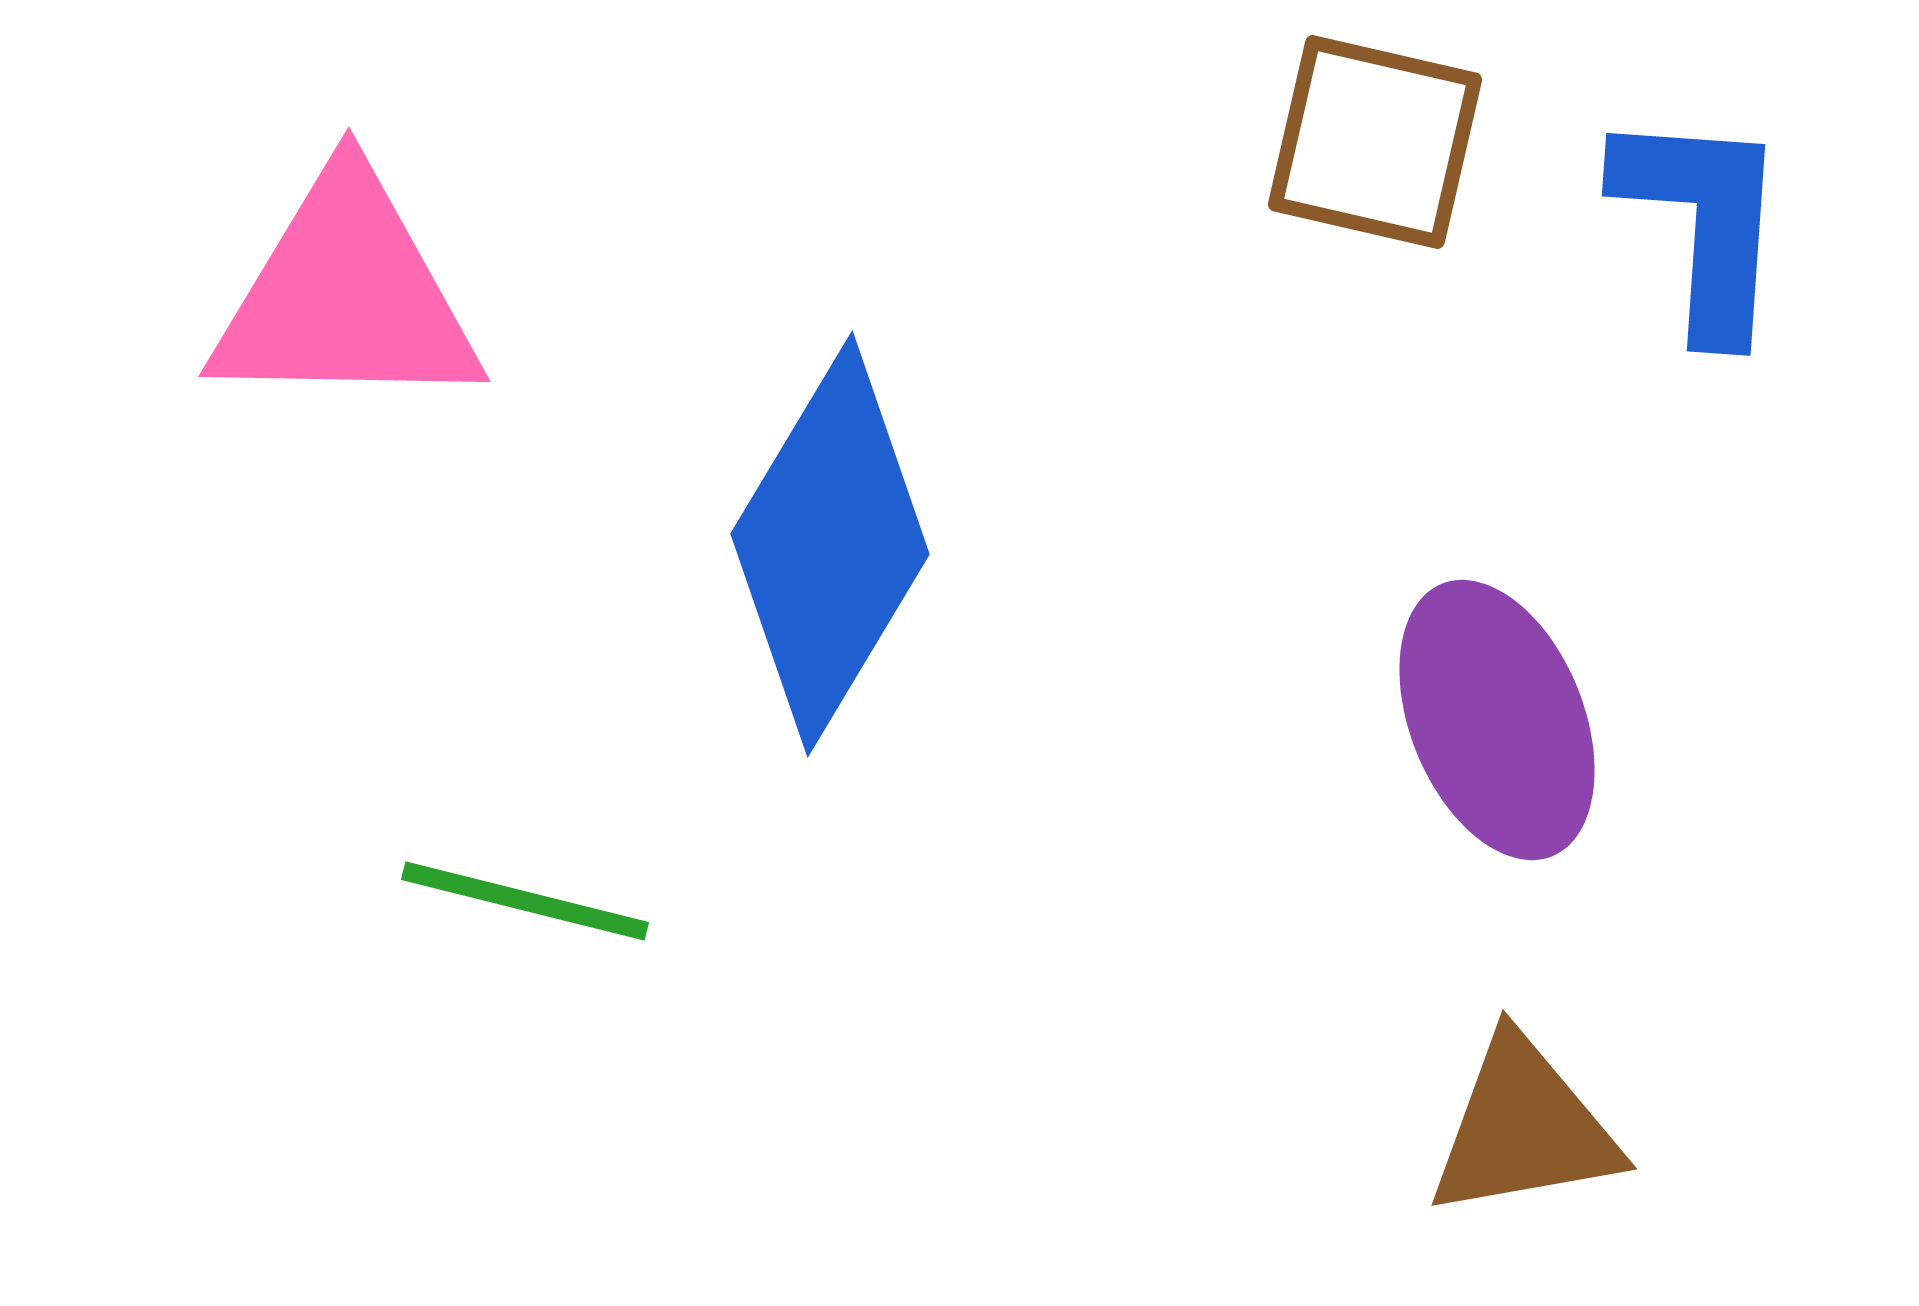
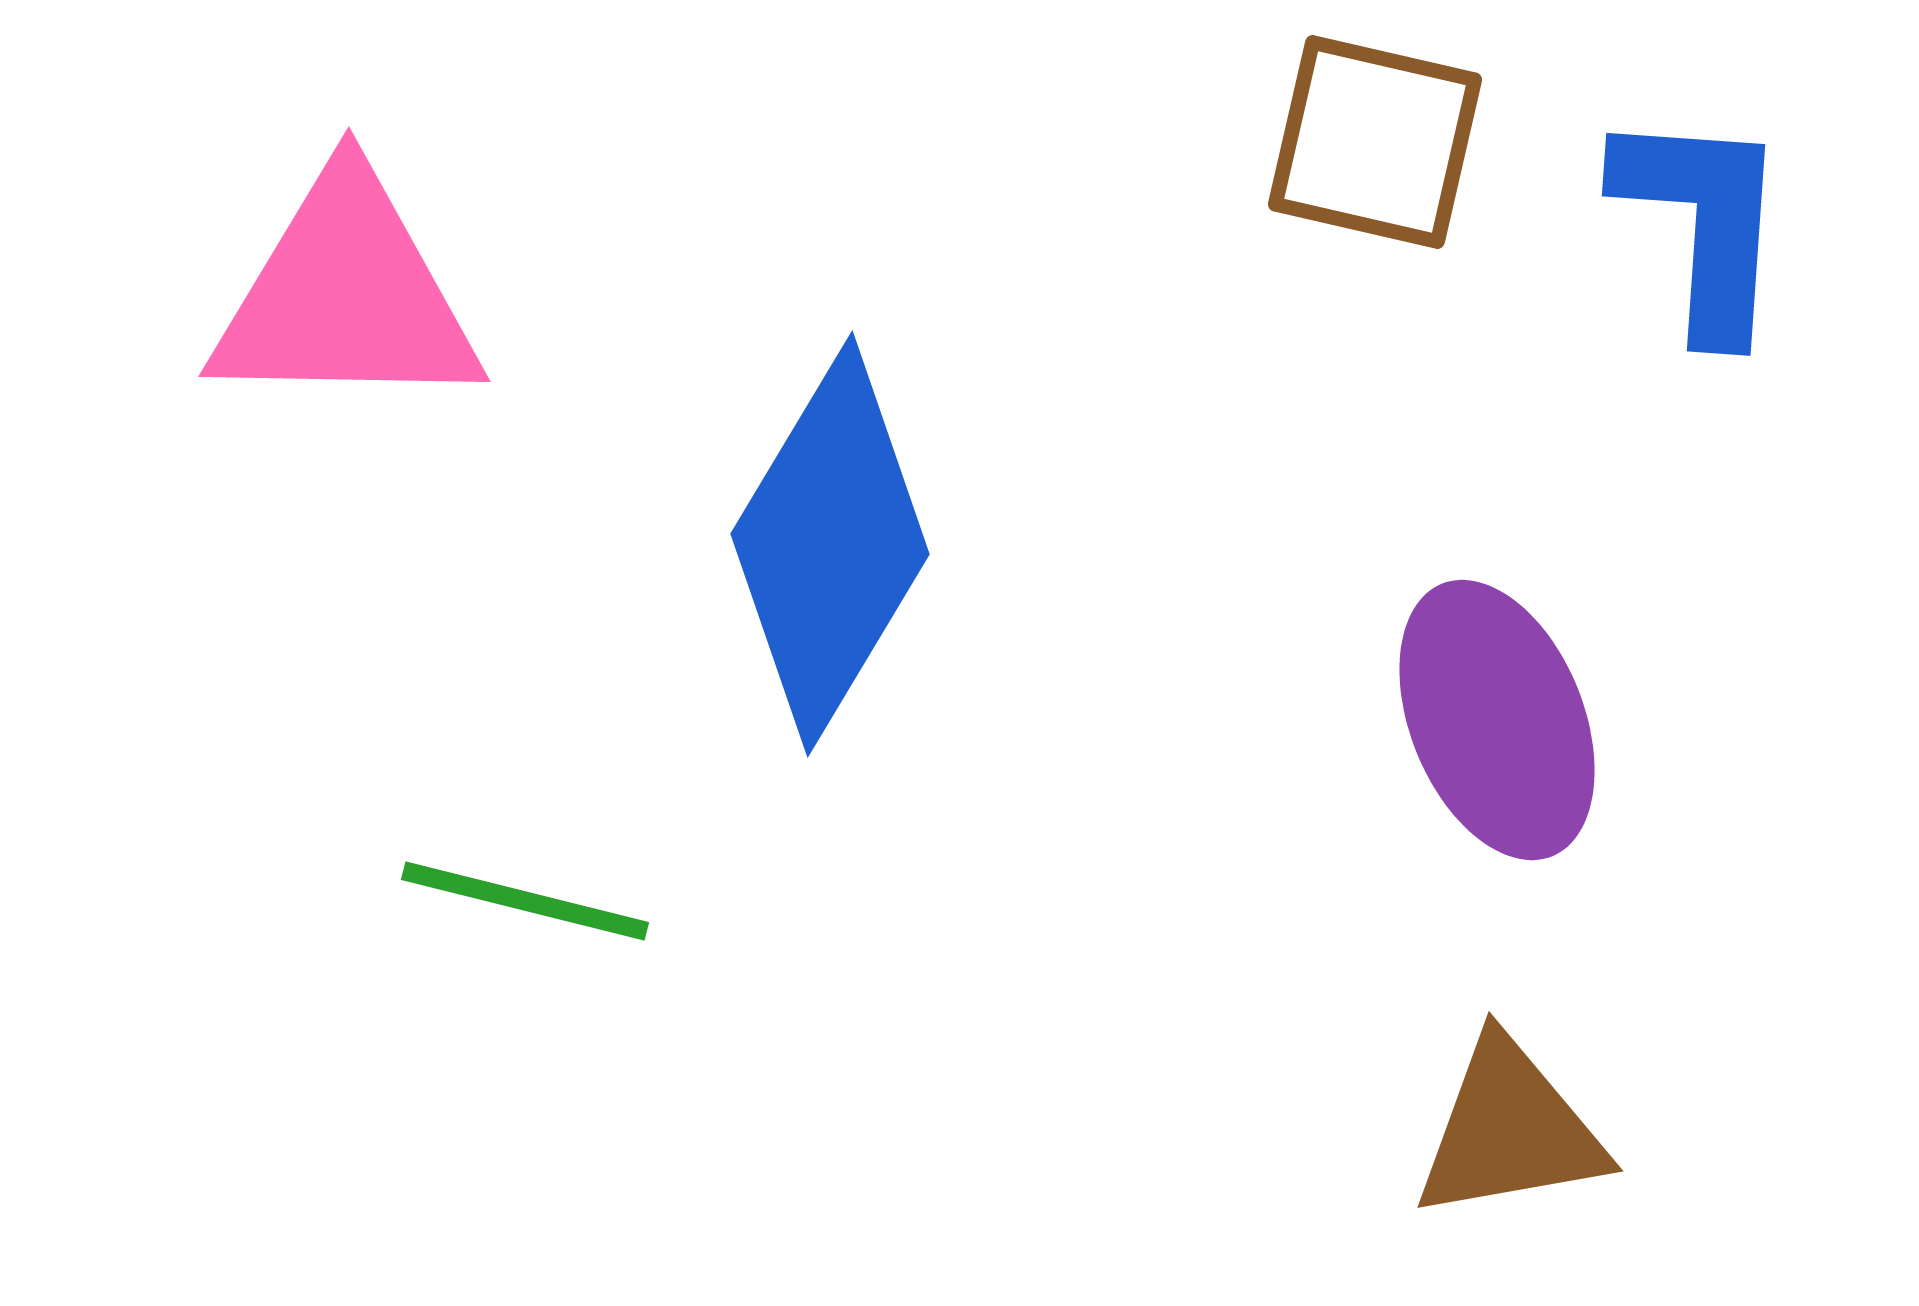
brown triangle: moved 14 px left, 2 px down
